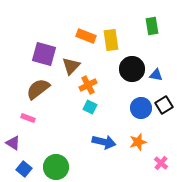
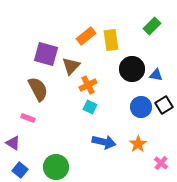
green rectangle: rotated 54 degrees clockwise
orange rectangle: rotated 60 degrees counterclockwise
purple square: moved 2 px right
brown semicircle: rotated 100 degrees clockwise
blue circle: moved 1 px up
orange star: moved 2 px down; rotated 18 degrees counterclockwise
blue square: moved 4 px left, 1 px down
